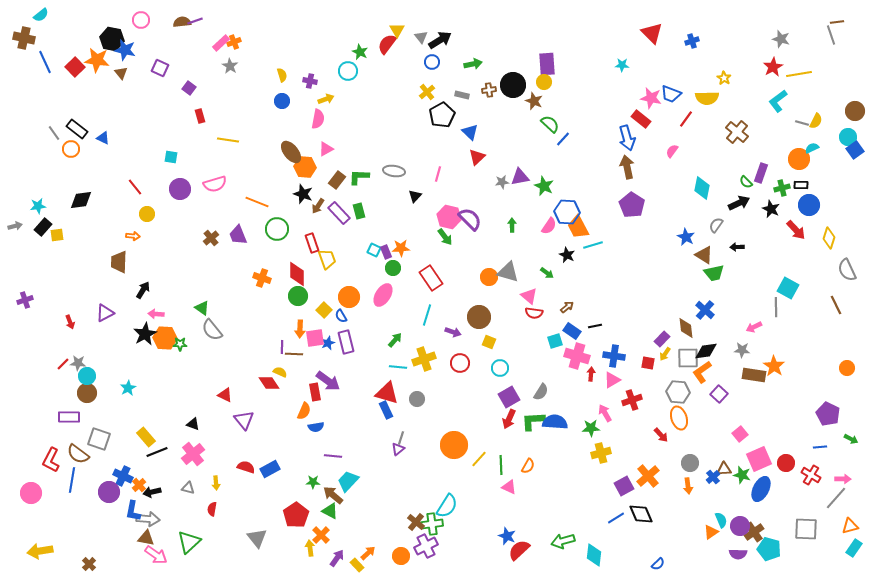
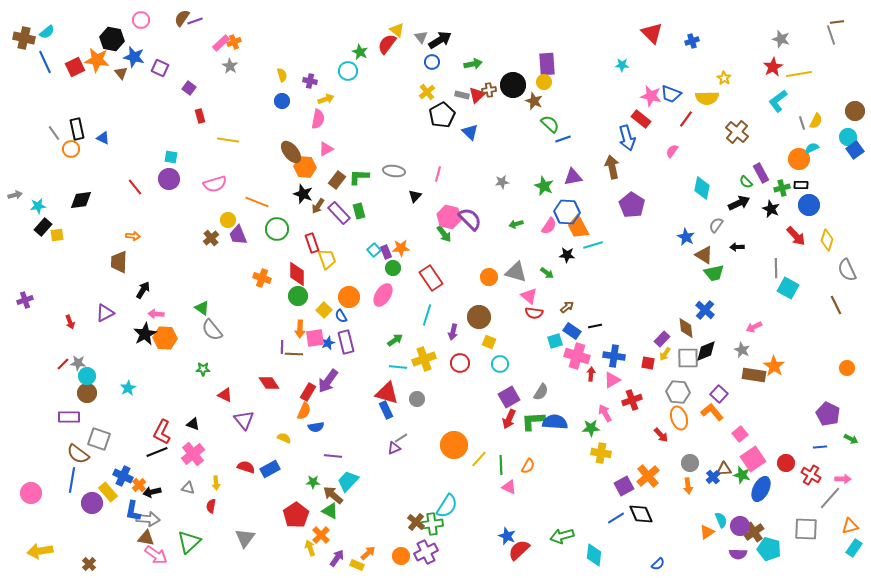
cyan semicircle at (41, 15): moved 6 px right, 17 px down
brown semicircle at (182, 22): moved 4 px up; rotated 48 degrees counterclockwise
yellow triangle at (397, 30): rotated 21 degrees counterclockwise
blue star at (125, 50): moved 9 px right, 7 px down
red square at (75, 67): rotated 18 degrees clockwise
pink star at (651, 98): moved 2 px up
gray line at (802, 123): rotated 56 degrees clockwise
black rectangle at (77, 129): rotated 40 degrees clockwise
blue line at (563, 139): rotated 28 degrees clockwise
red triangle at (477, 157): moved 62 px up
brown arrow at (627, 167): moved 15 px left
purple rectangle at (761, 173): rotated 48 degrees counterclockwise
purple triangle at (520, 177): moved 53 px right
purple circle at (180, 189): moved 11 px left, 10 px up
yellow circle at (147, 214): moved 81 px right, 6 px down
green arrow at (512, 225): moved 4 px right, 1 px up; rotated 104 degrees counterclockwise
gray arrow at (15, 226): moved 31 px up
red arrow at (796, 230): moved 6 px down
green arrow at (445, 237): moved 1 px left, 3 px up
yellow diamond at (829, 238): moved 2 px left, 2 px down
cyan square at (374, 250): rotated 24 degrees clockwise
black star at (567, 255): rotated 21 degrees counterclockwise
gray triangle at (508, 272): moved 8 px right
gray line at (776, 307): moved 39 px up
purple arrow at (453, 332): rotated 84 degrees clockwise
green arrow at (395, 340): rotated 14 degrees clockwise
green star at (180, 344): moved 23 px right, 25 px down
gray star at (742, 350): rotated 21 degrees clockwise
black diamond at (706, 351): rotated 15 degrees counterclockwise
cyan circle at (500, 368): moved 4 px up
yellow semicircle at (280, 372): moved 4 px right, 66 px down
orange L-shape at (702, 372): moved 10 px right, 40 px down; rotated 85 degrees clockwise
purple arrow at (328, 381): rotated 90 degrees clockwise
red rectangle at (315, 392): moved 7 px left; rotated 42 degrees clockwise
yellow rectangle at (146, 437): moved 38 px left, 55 px down
gray line at (401, 438): rotated 40 degrees clockwise
purple triangle at (398, 449): moved 4 px left, 1 px up; rotated 16 degrees clockwise
yellow cross at (601, 453): rotated 24 degrees clockwise
pink square at (759, 459): moved 6 px left; rotated 10 degrees counterclockwise
red L-shape at (51, 460): moved 111 px right, 28 px up
purple circle at (109, 492): moved 17 px left, 11 px down
gray line at (836, 498): moved 6 px left
red semicircle at (212, 509): moved 1 px left, 3 px up
orange triangle at (711, 532): moved 4 px left
gray triangle at (257, 538): moved 12 px left; rotated 15 degrees clockwise
green arrow at (563, 541): moved 1 px left, 5 px up
purple cross at (426, 546): moved 6 px down
yellow arrow at (310, 548): rotated 14 degrees counterclockwise
yellow rectangle at (357, 565): rotated 24 degrees counterclockwise
